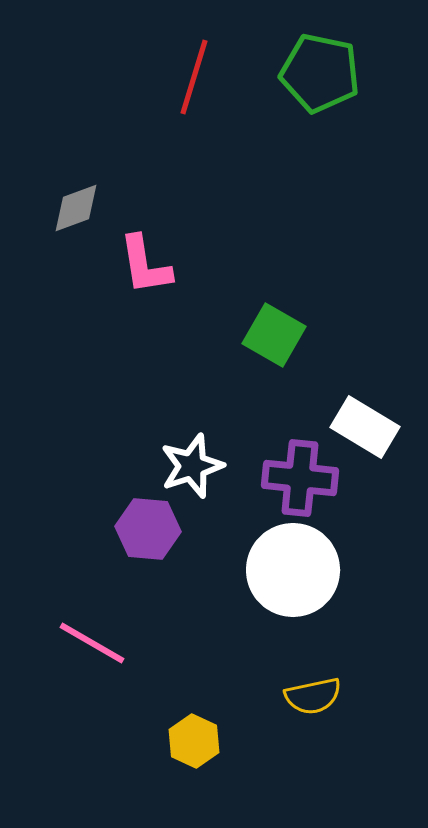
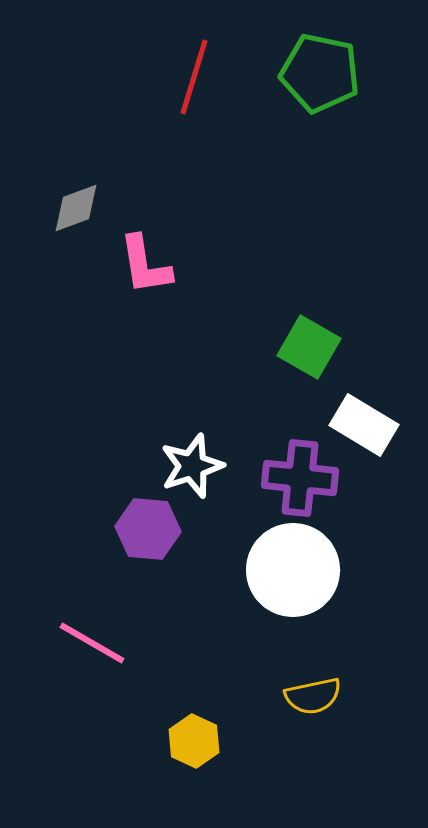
green square: moved 35 px right, 12 px down
white rectangle: moved 1 px left, 2 px up
